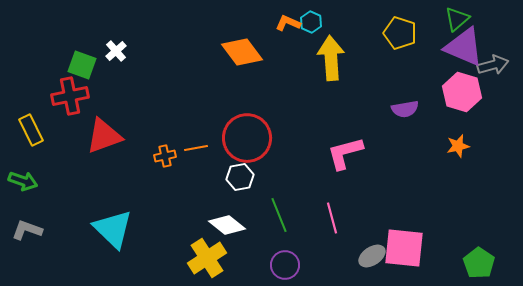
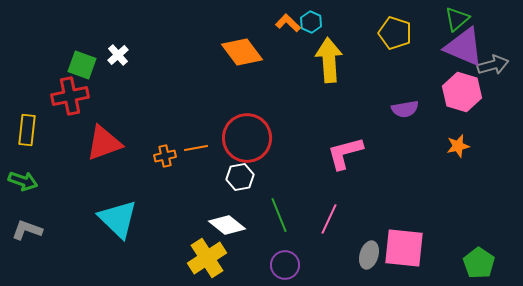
orange L-shape: rotated 20 degrees clockwise
yellow pentagon: moved 5 px left
white cross: moved 2 px right, 4 px down
yellow arrow: moved 2 px left, 2 px down
yellow rectangle: moved 4 px left; rotated 32 degrees clockwise
red triangle: moved 7 px down
pink line: moved 3 px left, 1 px down; rotated 40 degrees clockwise
cyan triangle: moved 5 px right, 10 px up
gray ellipse: moved 3 px left, 1 px up; rotated 40 degrees counterclockwise
